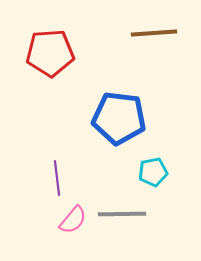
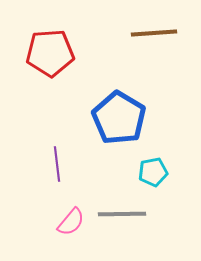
blue pentagon: rotated 24 degrees clockwise
purple line: moved 14 px up
pink semicircle: moved 2 px left, 2 px down
